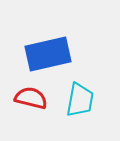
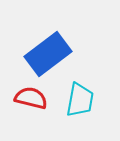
blue rectangle: rotated 24 degrees counterclockwise
